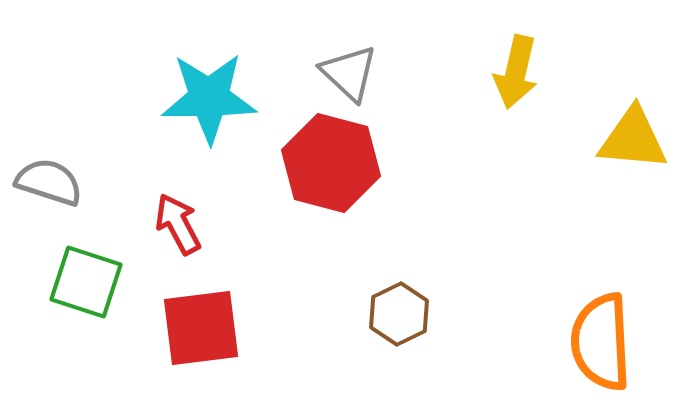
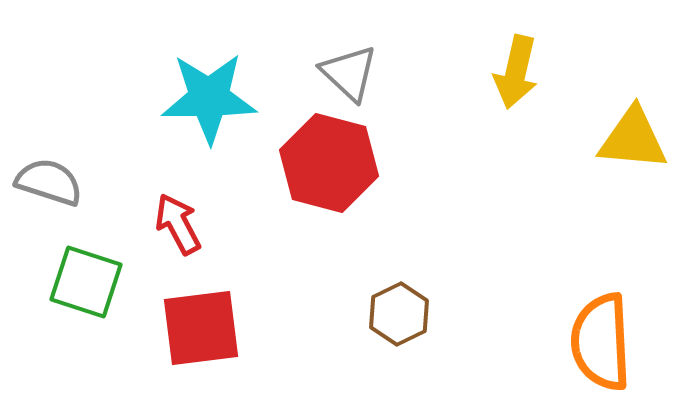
red hexagon: moved 2 px left
